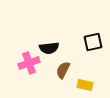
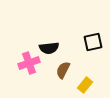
yellow rectangle: rotated 63 degrees counterclockwise
